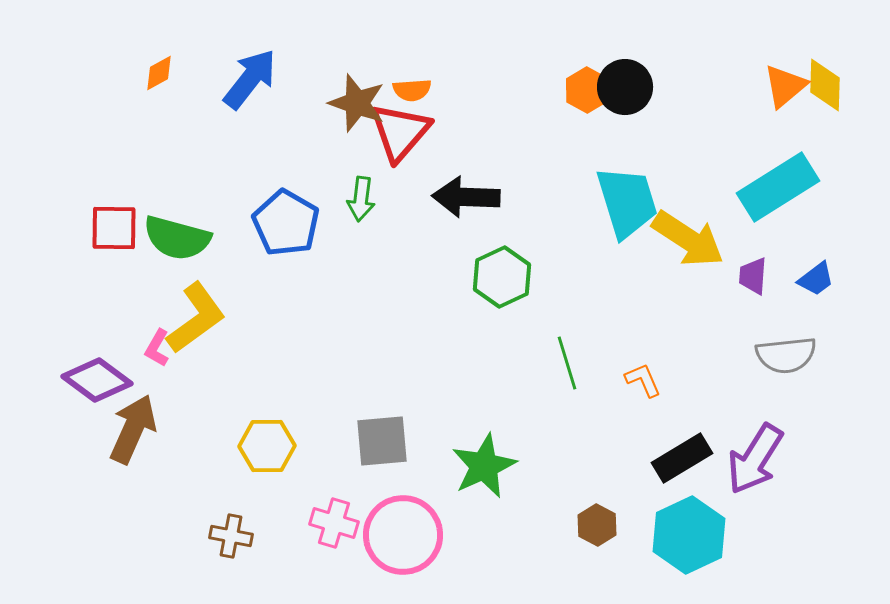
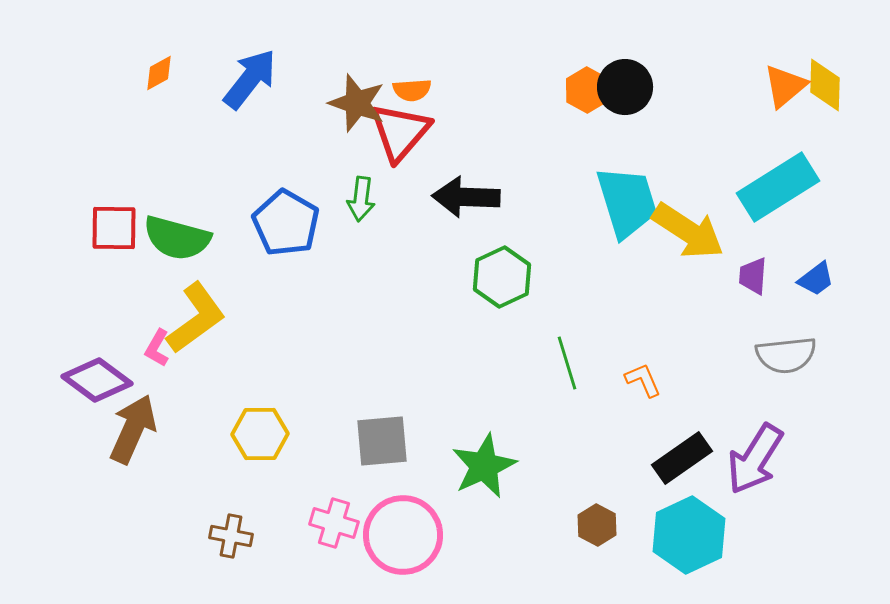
yellow arrow: moved 8 px up
yellow hexagon: moved 7 px left, 12 px up
black rectangle: rotated 4 degrees counterclockwise
